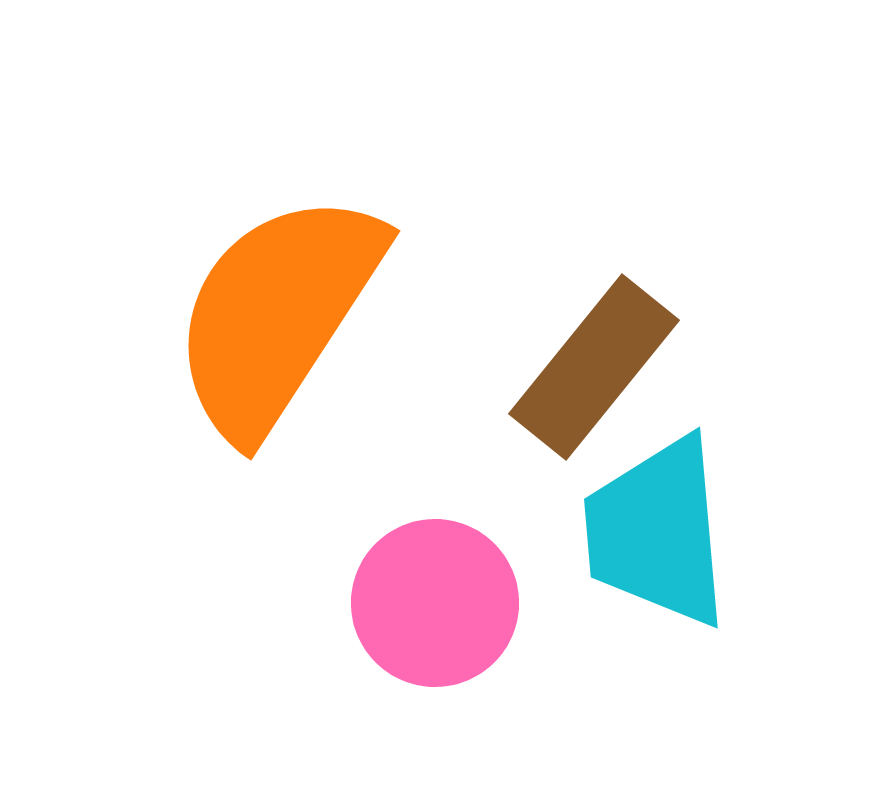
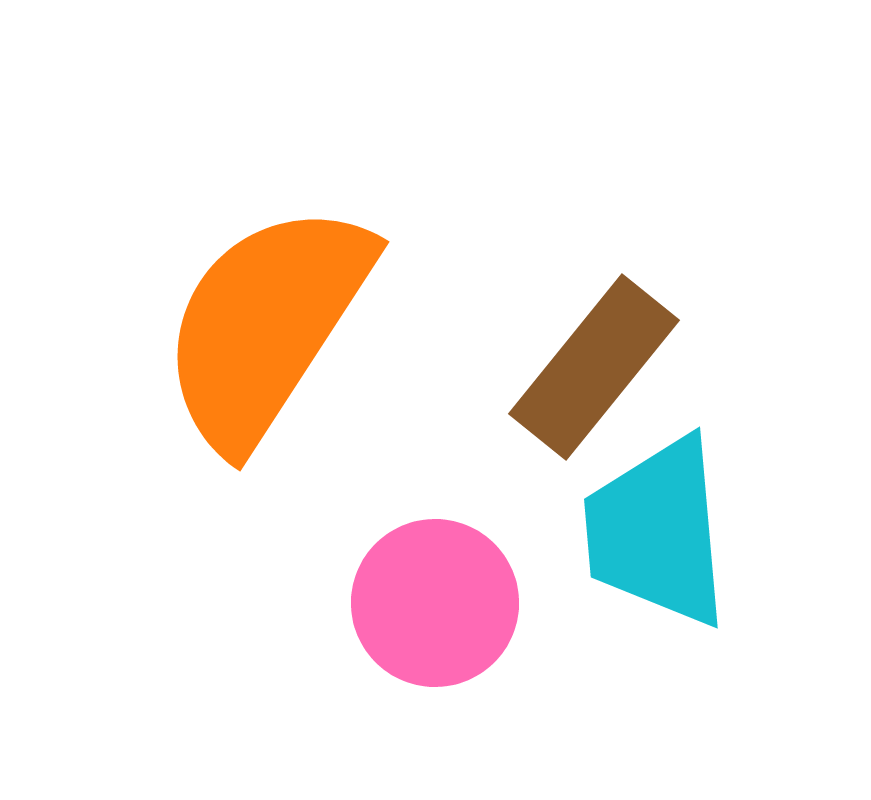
orange semicircle: moved 11 px left, 11 px down
